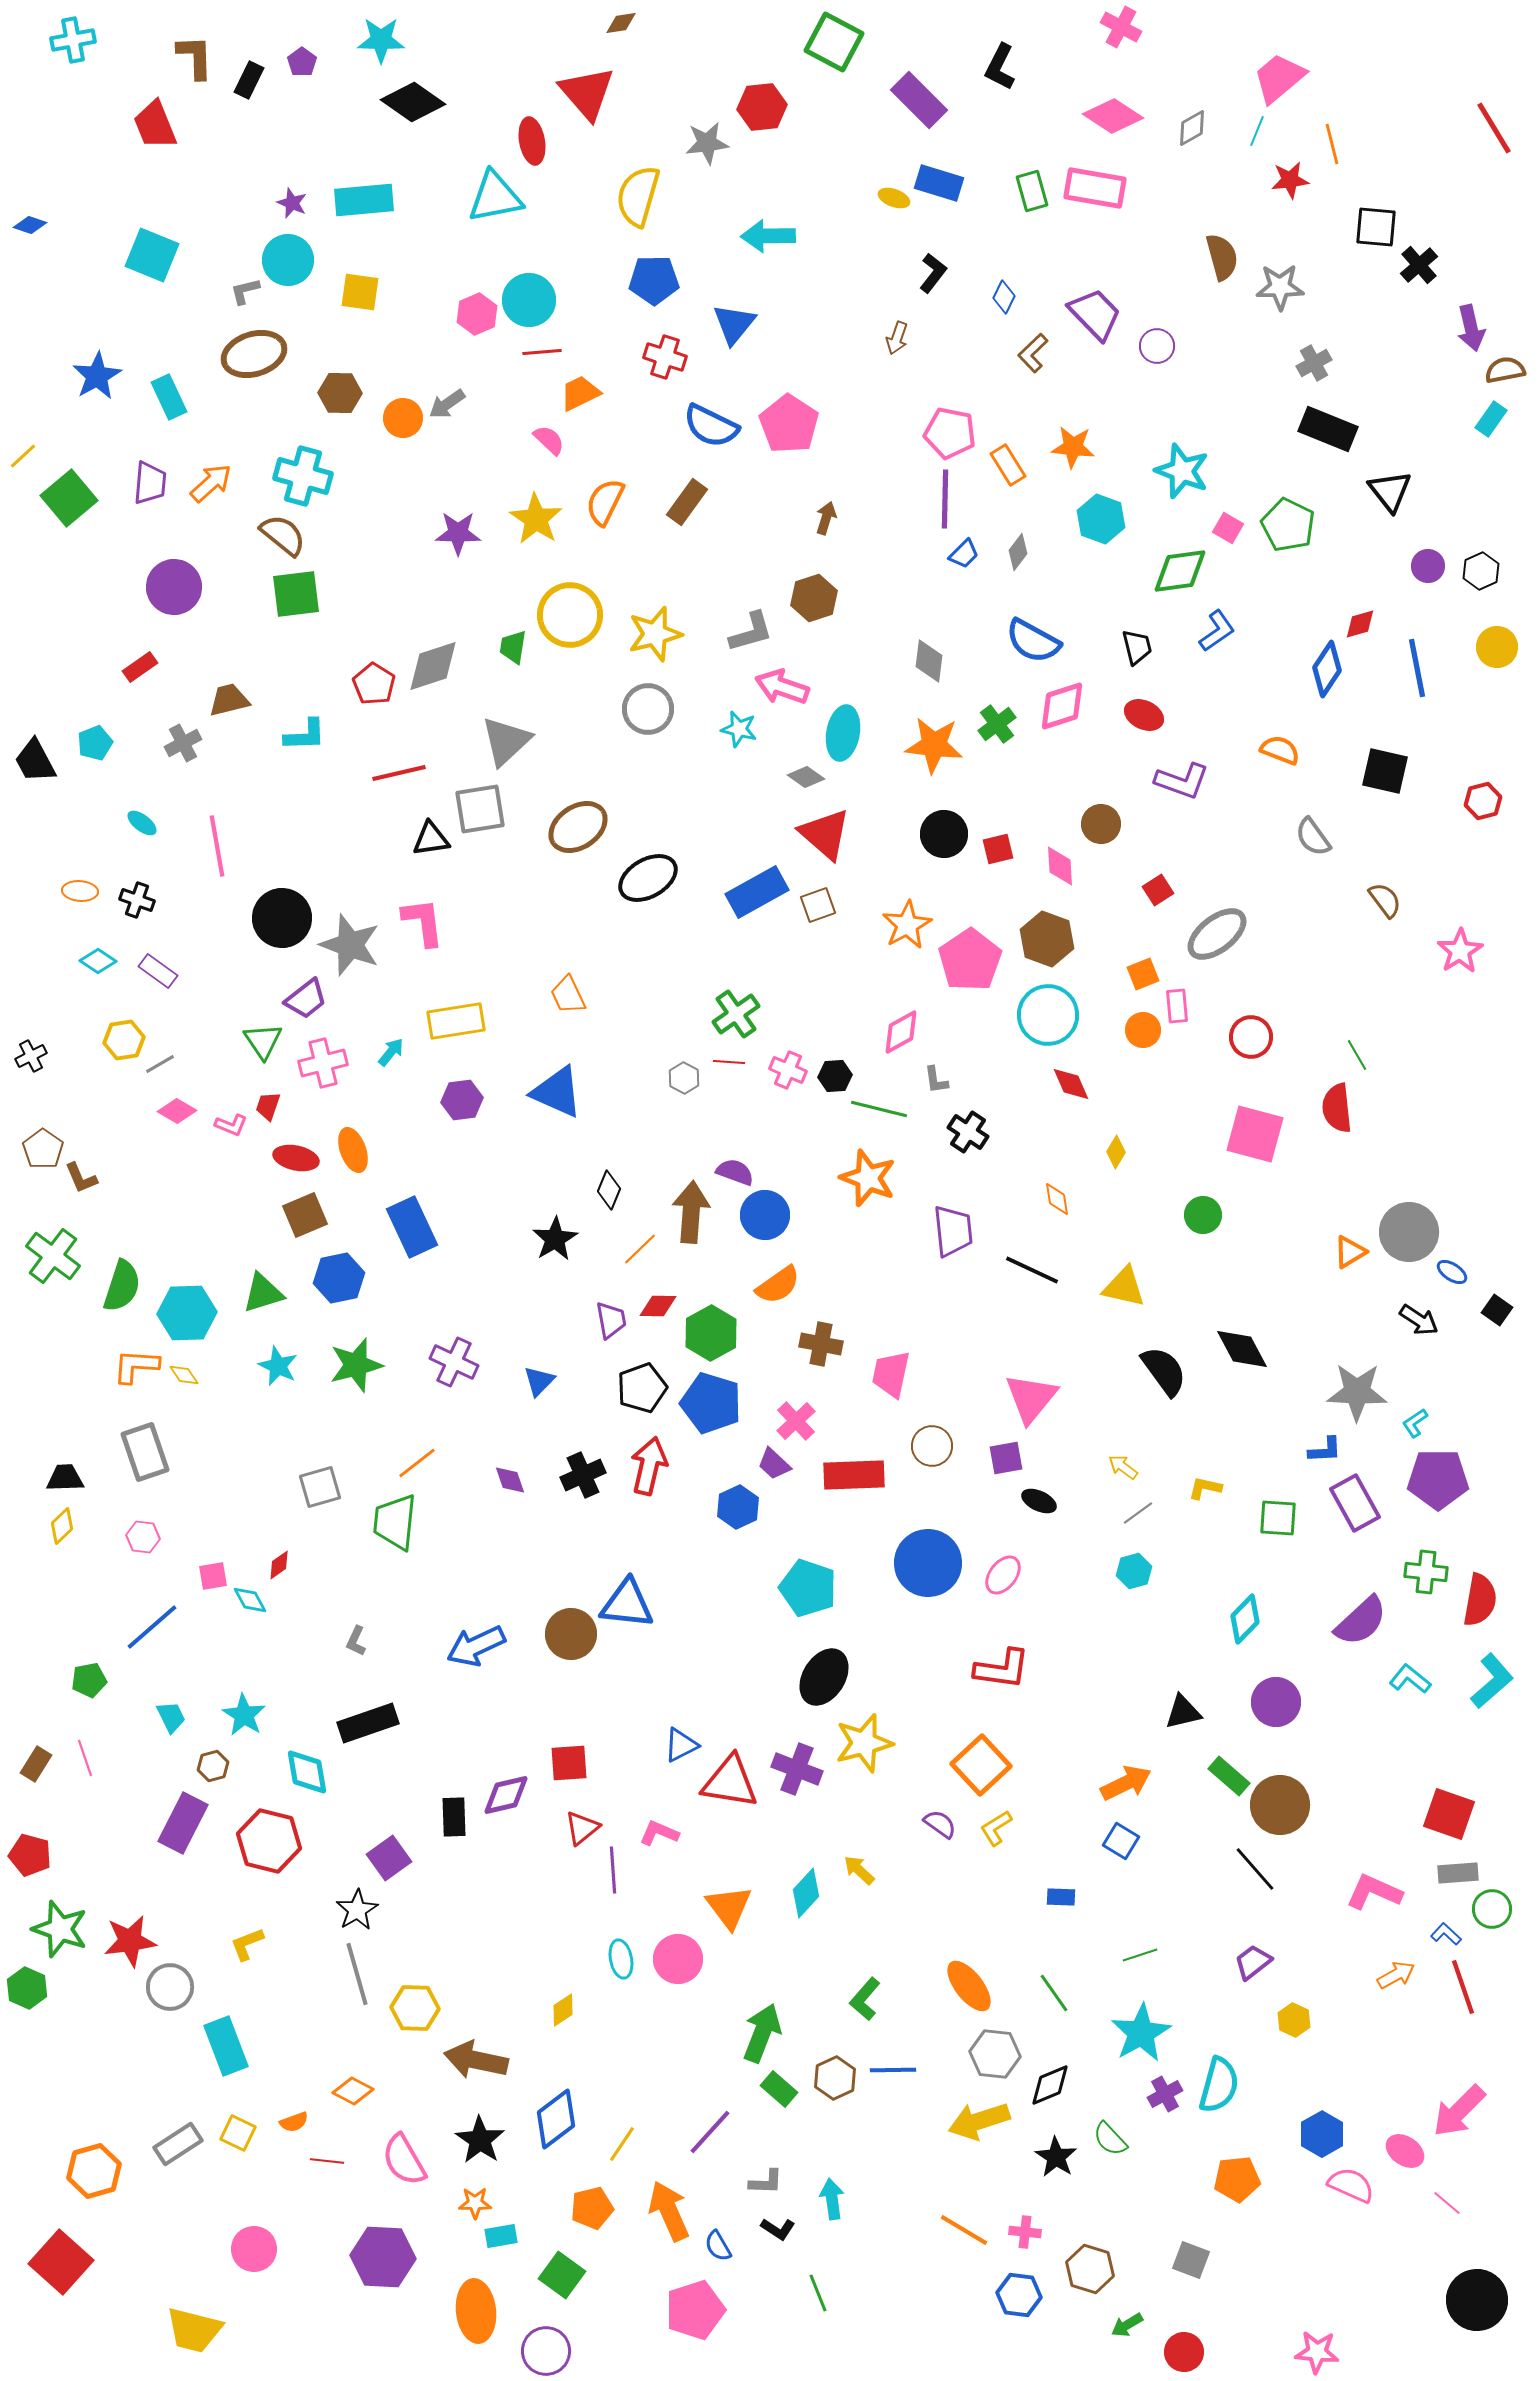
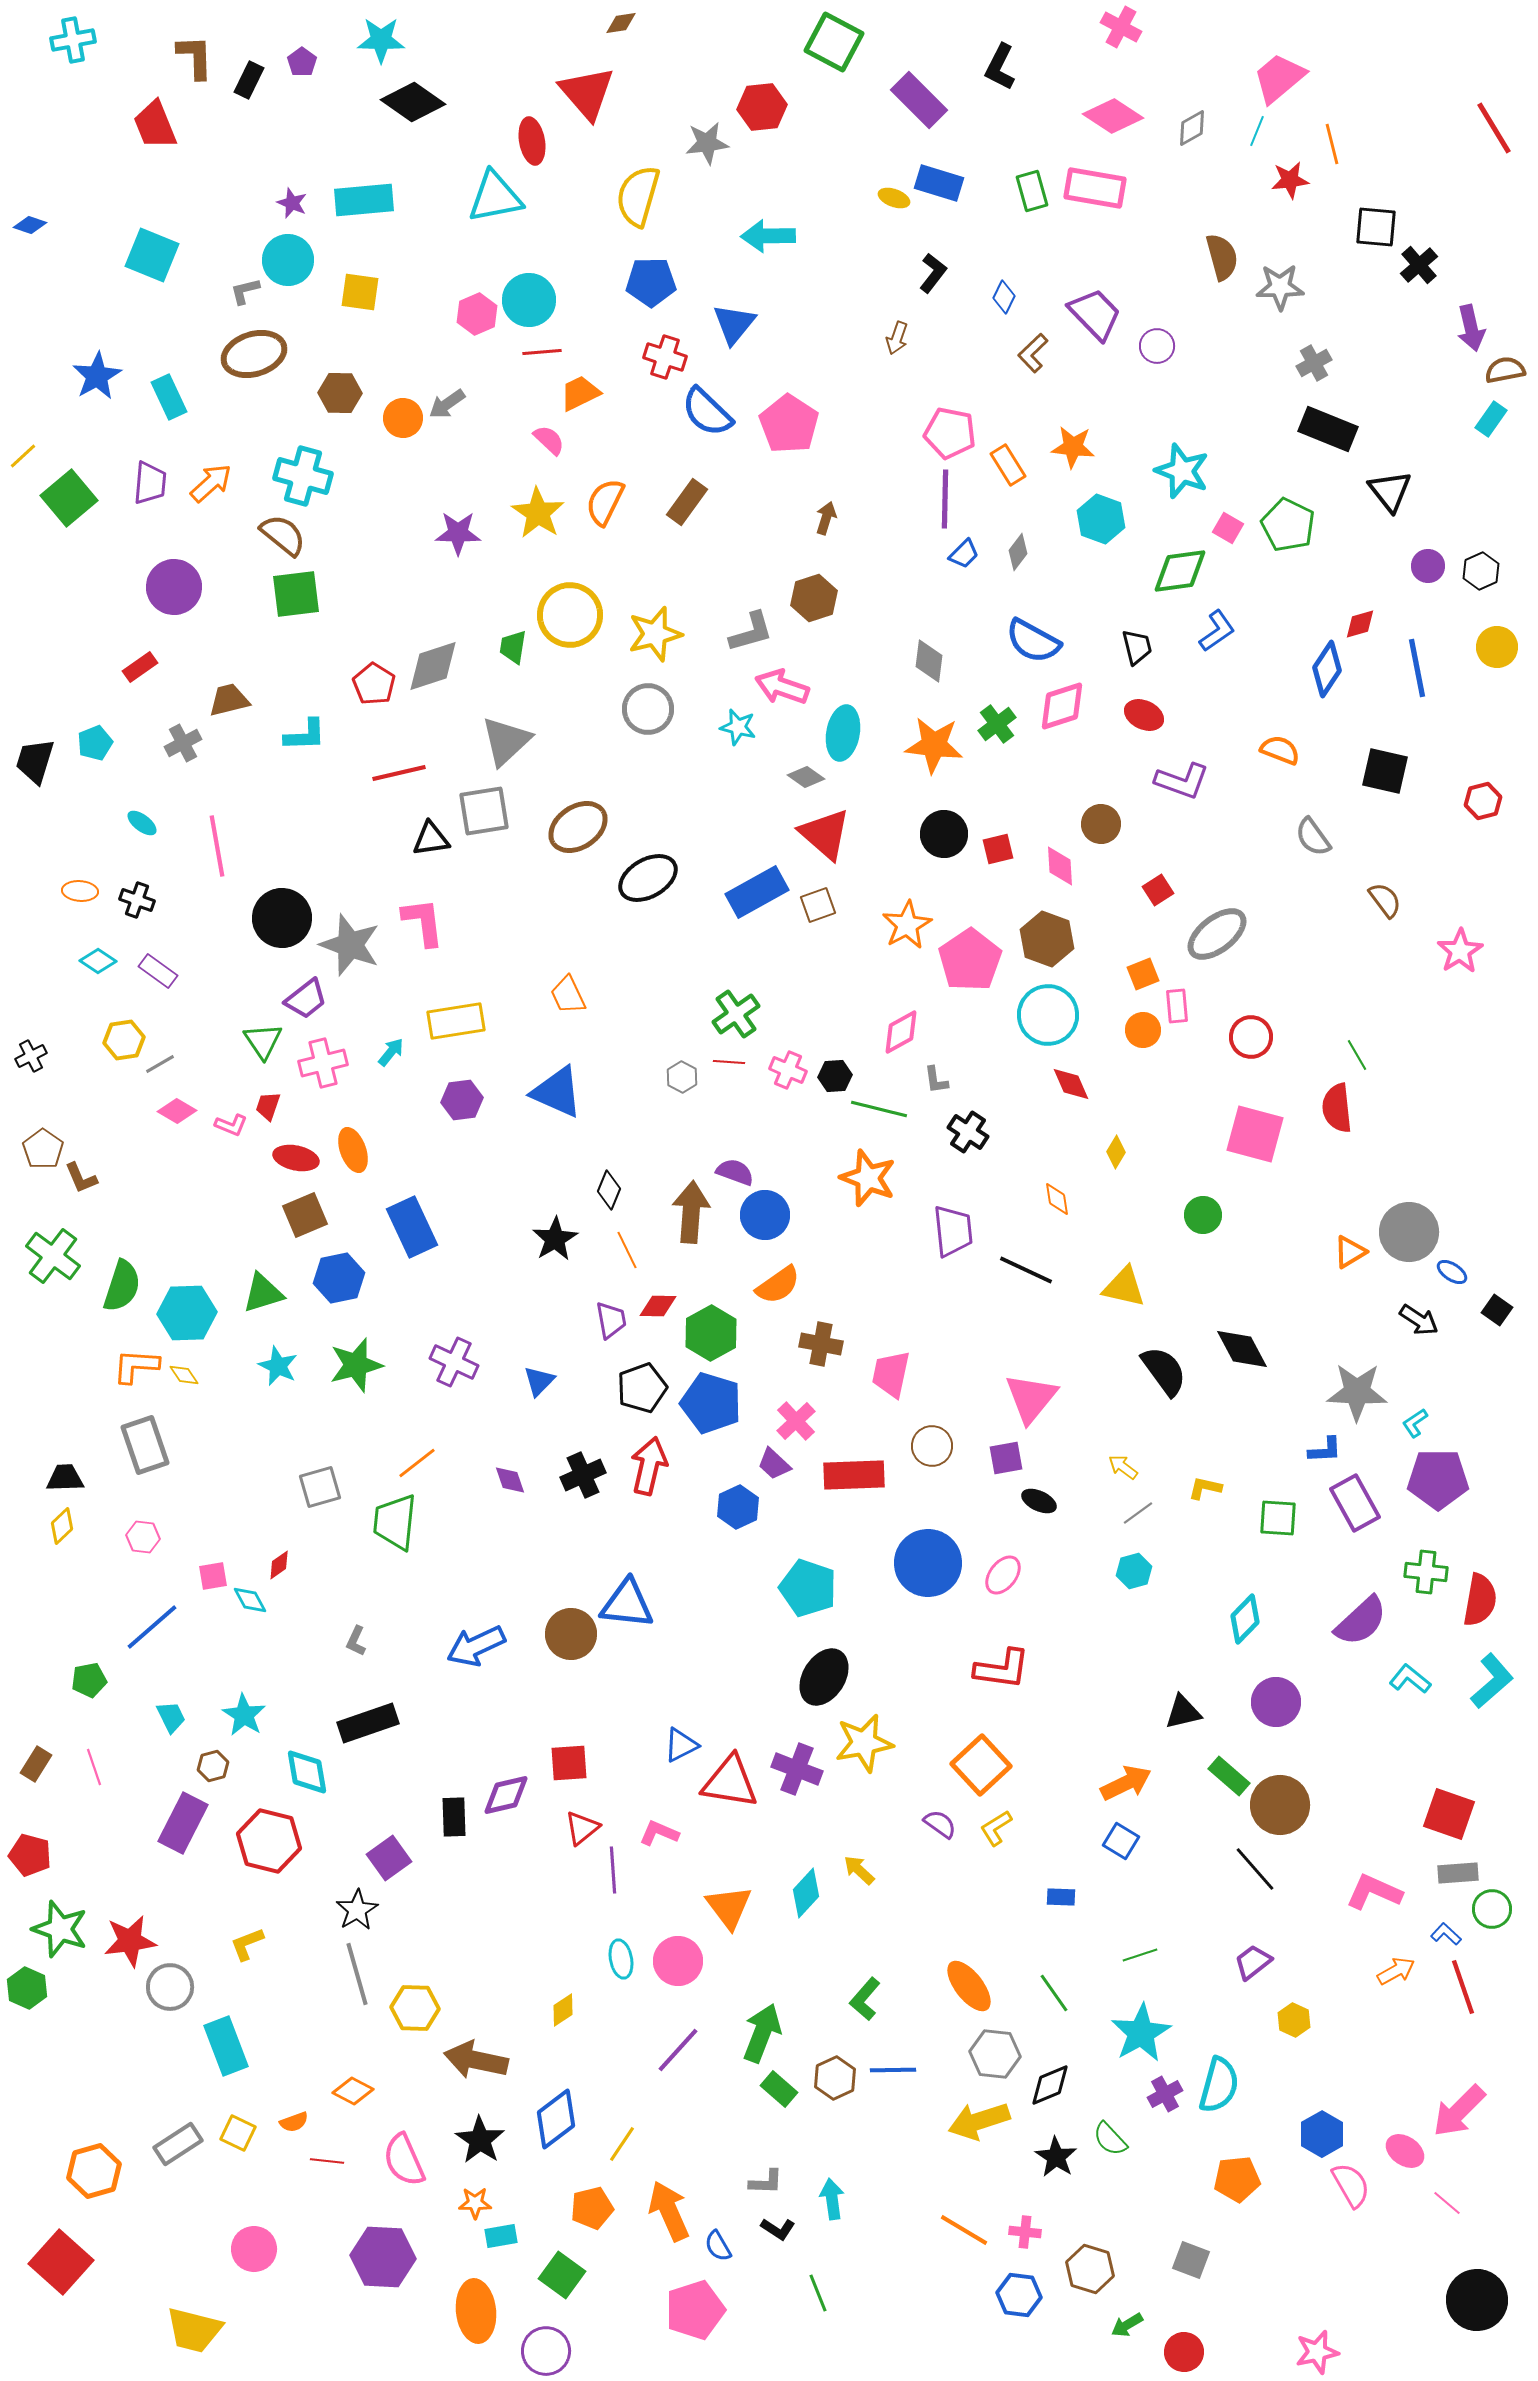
blue pentagon at (654, 280): moved 3 px left, 2 px down
blue semicircle at (711, 426): moved 4 px left, 14 px up; rotated 18 degrees clockwise
yellow star at (536, 519): moved 2 px right, 6 px up
cyan star at (739, 729): moved 1 px left, 2 px up
black trapezoid at (35, 761): rotated 45 degrees clockwise
gray square at (480, 809): moved 4 px right, 2 px down
gray hexagon at (684, 1078): moved 2 px left, 1 px up
orange line at (640, 1249): moved 13 px left, 1 px down; rotated 72 degrees counterclockwise
black line at (1032, 1270): moved 6 px left
gray rectangle at (145, 1452): moved 7 px up
yellow star at (864, 1743): rotated 4 degrees clockwise
pink line at (85, 1758): moved 9 px right, 9 px down
pink circle at (678, 1959): moved 2 px down
orange arrow at (1396, 1975): moved 4 px up
purple line at (710, 2132): moved 32 px left, 82 px up
pink semicircle at (404, 2160): rotated 6 degrees clockwise
pink semicircle at (1351, 2185): rotated 36 degrees clockwise
pink star at (1317, 2352): rotated 18 degrees counterclockwise
